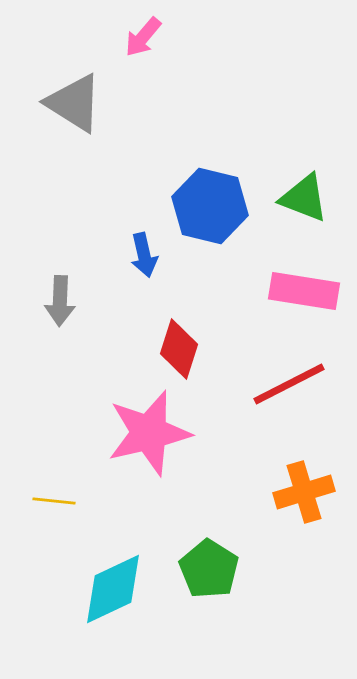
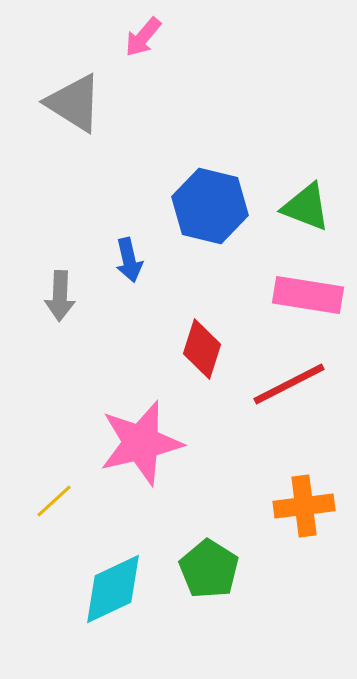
green triangle: moved 2 px right, 9 px down
blue arrow: moved 15 px left, 5 px down
pink rectangle: moved 4 px right, 4 px down
gray arrow: moved 5 px up
red diamond: moved 23 px right
pink star: moved 8 px left, 10 px down
orange cross: moved 14 px down; rotated 10 degrees clockwise
yellow line: rotated 48 degrees counterclockwise
